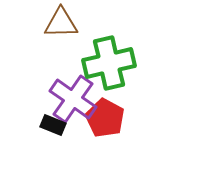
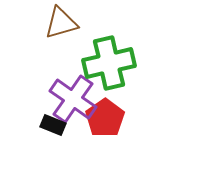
brown triangle: rotated 15 degrees counterclockwise
red pentagon: rotated 9 degrees clockwise
